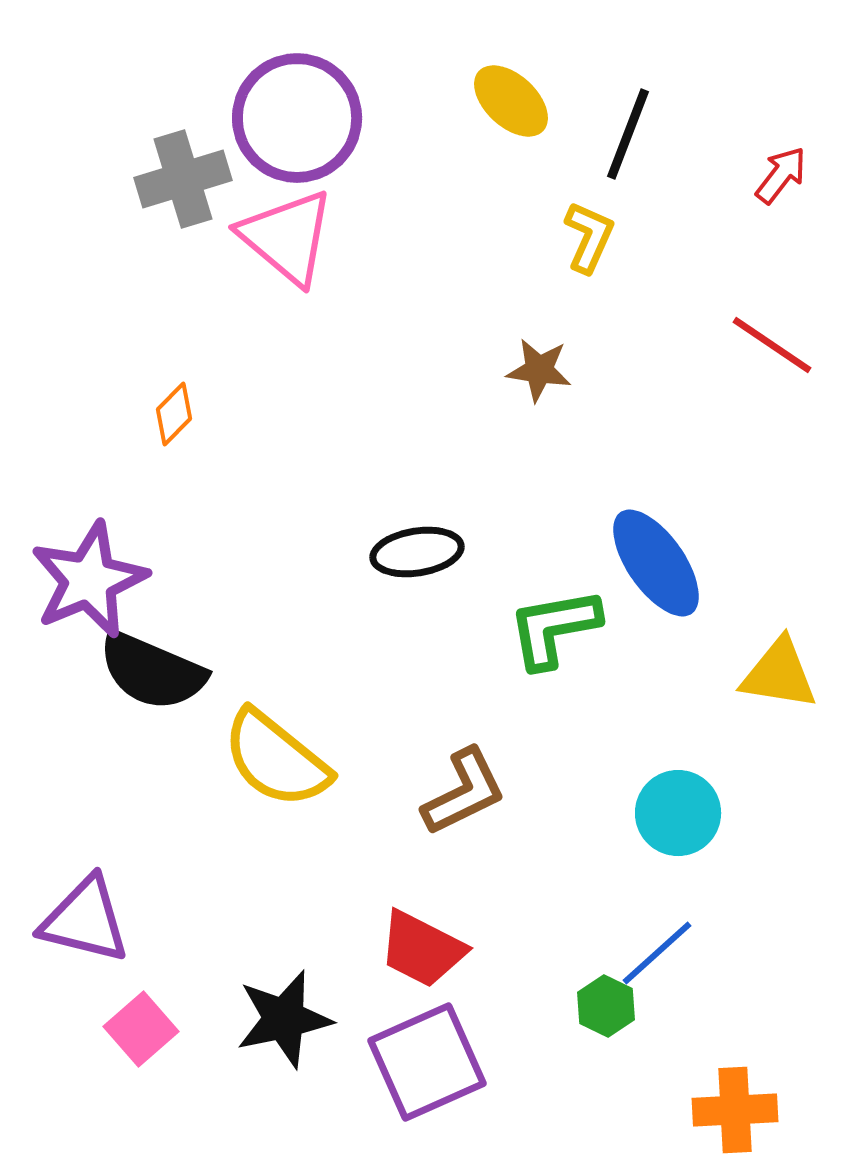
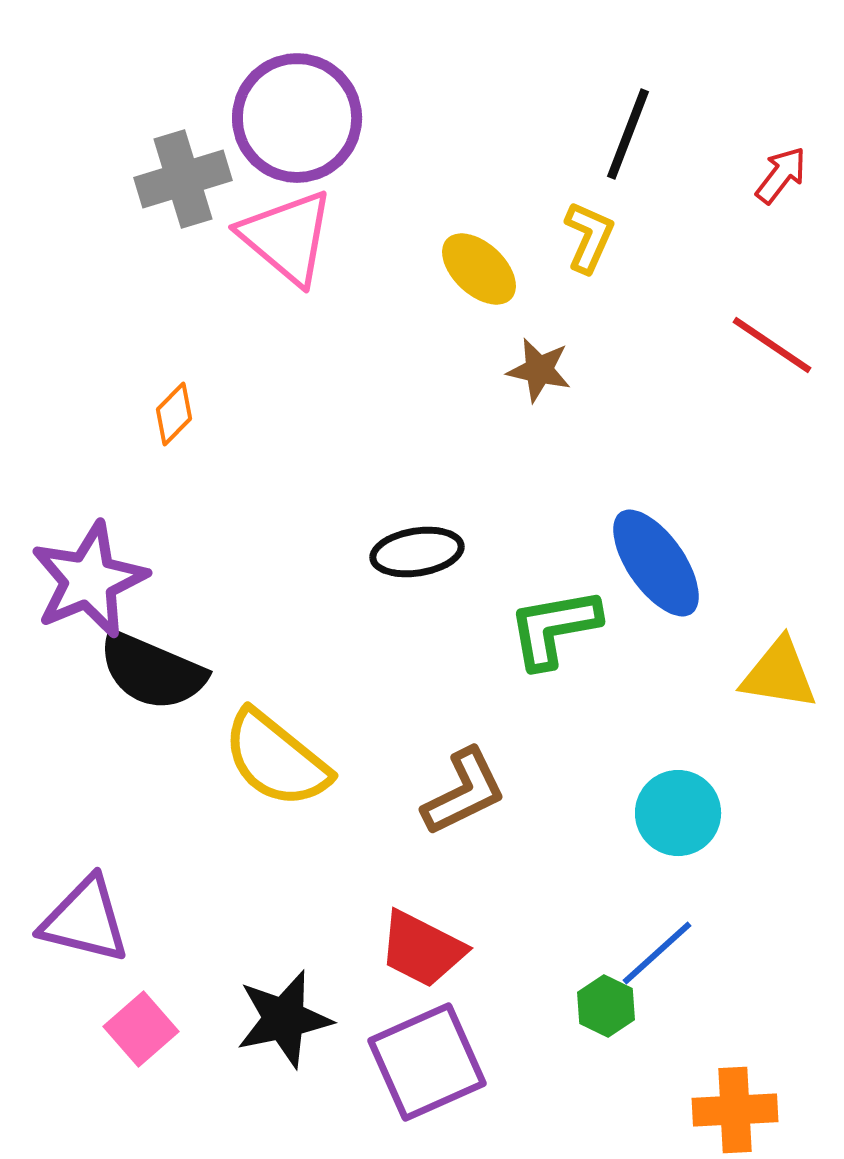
yellow ellipse: moved 32 px left, 168 px down
brown star: rotated 4 degrees clockwise
